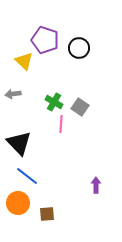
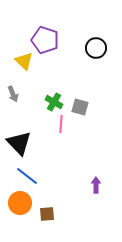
black circle: moved 17 px right
gray arrow: rotated 105 degrees counterclockwise
gray square: rotated 18 degrees counterclockwise
orange circle: moved 2 px right
